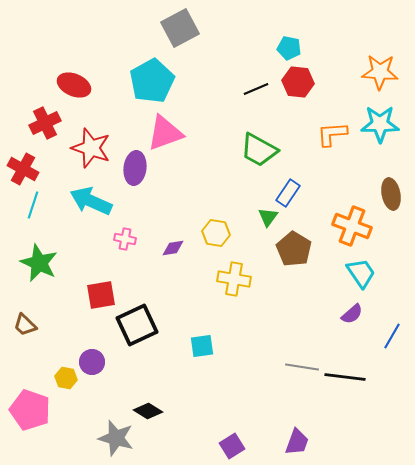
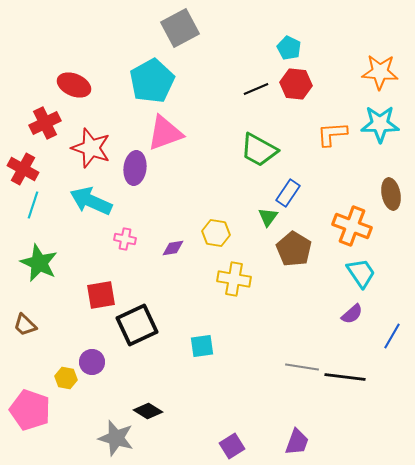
cyan pentagon at (289, 48): rotated 15 degrees clockwise
red hexagon at (298, 82): moved 2 px left, 2 px down
